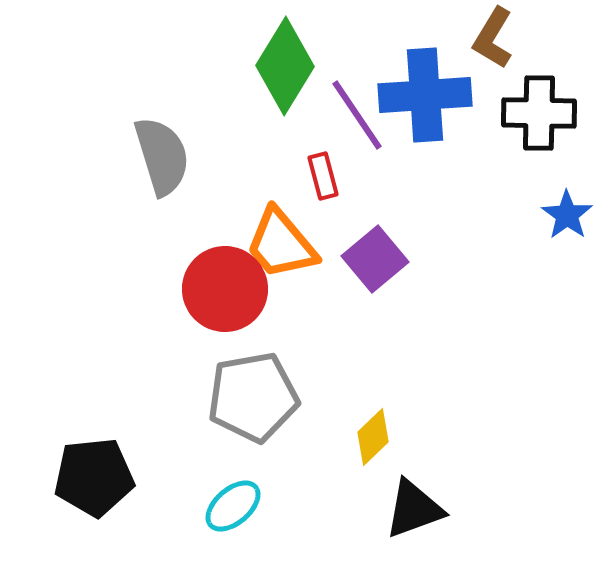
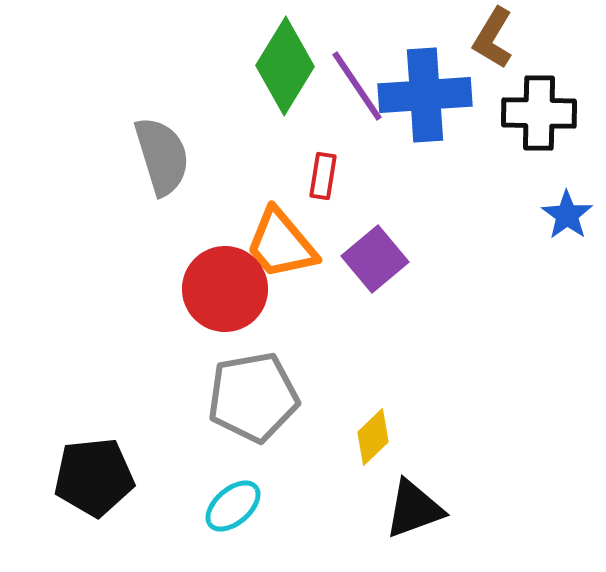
purple line: moved 29 px up
red rectangle: rotated 24 degrees clockwise
